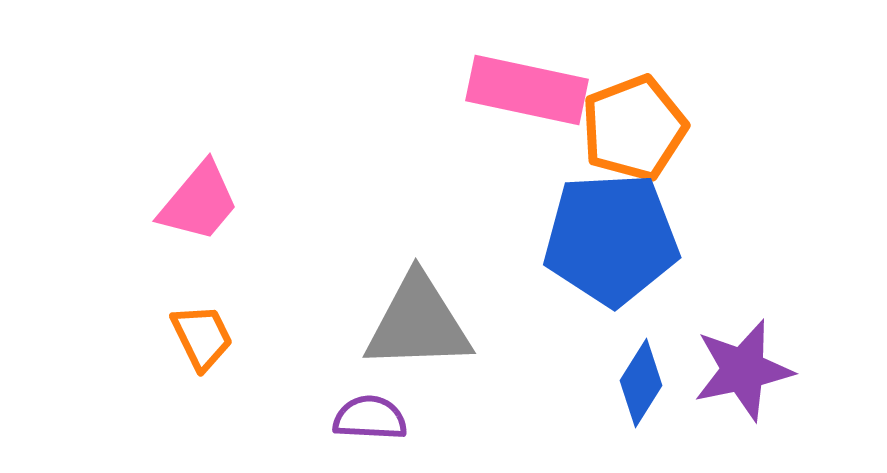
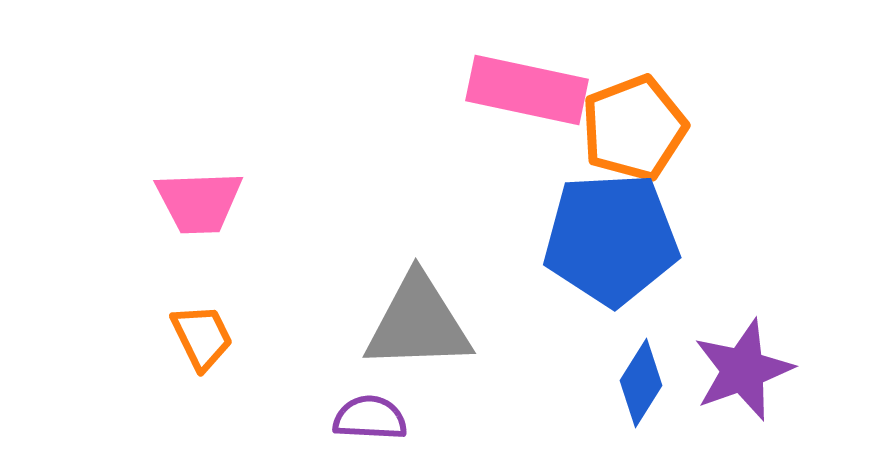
pink trapezoid: rotated 48 degrees clockwise
purple star: rotated 8 degrees counterclockwise
